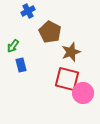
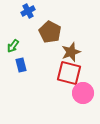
red square: moved 2 px right, 6 px up
